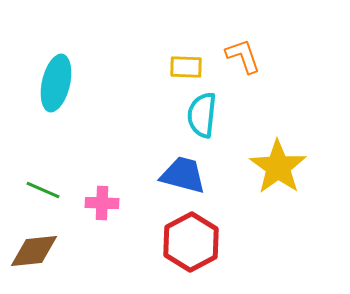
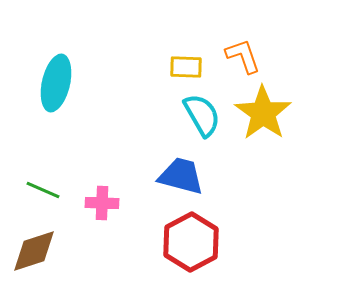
cyan semicircle: rotated 144 degrees clockwise
yellow star: moved 15 px left, 54 px up
blue trapezoid: moved 2 px left, 1 px down
brown diamond: rotated 12 degrees counterclockwise
